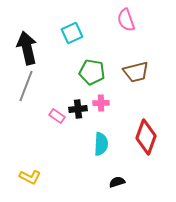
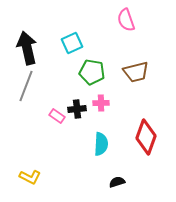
cyan square: moved 10 px down
black cross: moved 1 px left
